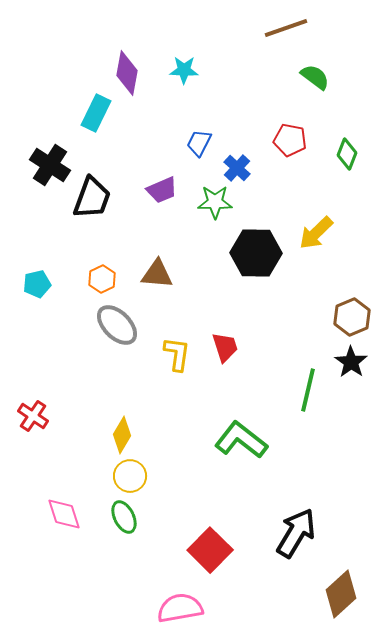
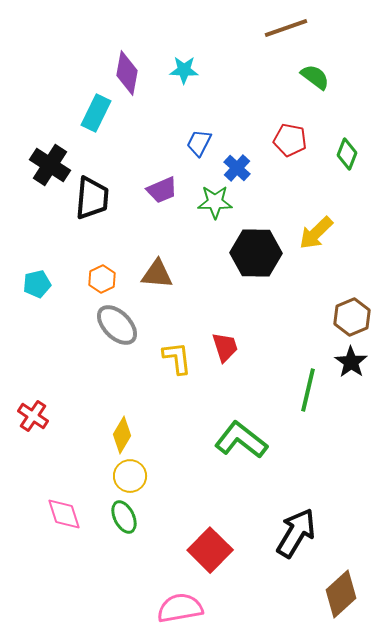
black trapezoid: rotated 15 degrees counterclockwise
yellow L-shape: moved 4 px down; rotated 15 degrees counterclockwise
